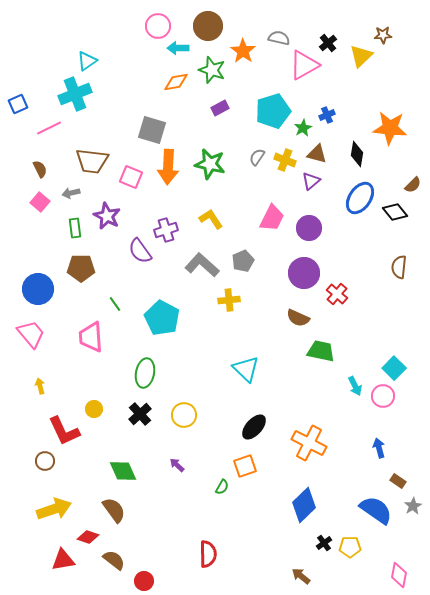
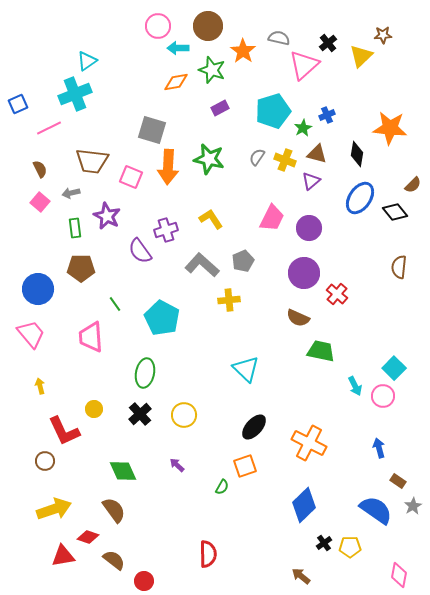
pink triangle at (304, 65): rotated 12 degrees counterclockwise
green star at (210, 164): moved 1 px left, 5 px up
red triangle at (63, 560): moved 4 px up
